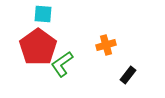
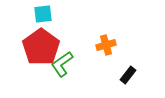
cyan square: rotated 12 degrees counterclockwise
red pentagon: moved 3 px right
